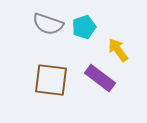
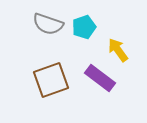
brown square: rotated 27 degrees counterclockwise
